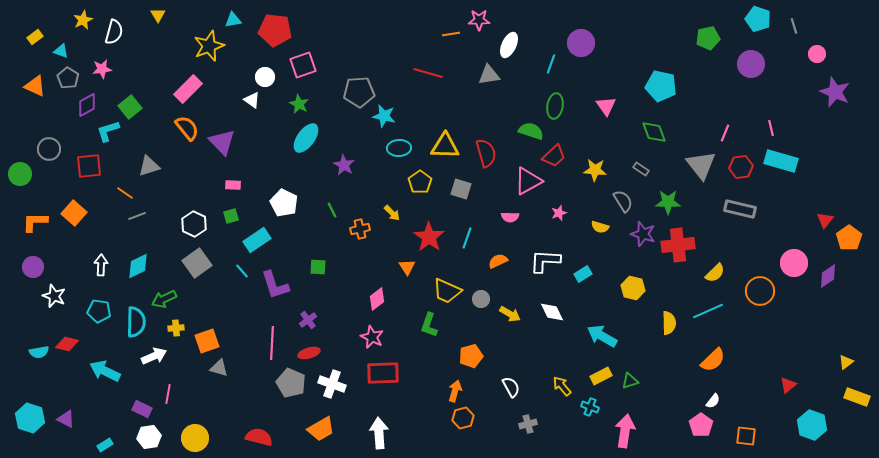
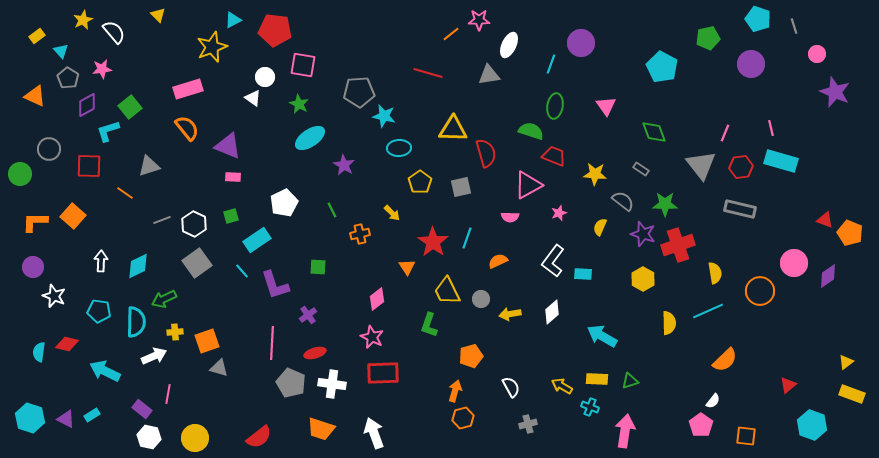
yellow triangle at (158, 15): rotated 14 degrees counterclockwise
cyan triangle at (233, 20): rotated 18 degrees counterclockwise
white semicircle at (114, 32): rotated 55 degrees counterclockwise
orange line at (451, 34): rotated 30 degrees counterclockwise
yellow rectangle at (35, 37): moved 2 px right, 1 px up
yellow star at (209, 46): moved 3 px right, 1 px down
cyan triangle at (61, 51): rotated 28 degrees clockwise
pink square at (303, 65): rotated 28 degrees clockwise
orange triangle at (35, 86): moved 10 px down
cyan pentagon at (661, 86): moved 1 px right, 19 px up; rotated 16 degrees clockwise
pink rectangle at (188, 89): rotated 28 degrees clockwise
white triangle at (252, 100): moved 1 px right, 2 px up
cyan ellipse at (306, 138): moved 4 px right; rotated 20 degrees clockwise
purple triangle at (222, 142): moved 6 px right, 4 px down; rotated 24 degrees counterclockwise
yellow triangle at (445, 146): moved 8 px right, 17 px up
red trapezoid at (554, 156): rotated 115 degrees counterclockwise
red square at (89, 166): rotated 8 degrees clockwise
yellow star at (595, 170): moved 4 px down
pink triangle at (528, 181): moved 4 px down
pink rectangle at (233, 185): moved 8 px up
gray square at (461, 189): moved 2 px up; rotated 30 degrees counterclockwise
gray semicircle at (623, 201): rotated 20 degrees counterclockwise
green star at (668, 202): moved 3 px left, 2 px down
white pentagon at (284, 203): rotated 20 degrees clockwise
orange square at (74, 213): moved 1 px left, 3 px down
gray line at (137, 216): moved 25 px right, 4 px down
red triangle at (825, 220): rotated 48 degrees counterclockwise
yellow semicircle at (600, 227): rotated 96 degrees clockwise
orange cross at (360, 229): moved 5 px down
red star at (429, 237): moved 4 px right, 5 px down
orange pentagon at (849, 238): moved 1 px right, 5 px up; rotated 15 degrees counterclockwise
red cross at (678, 245): rotated 12 degrees counterclockwise
white L-shape at (545, 261): moved 8 px right; rotated 56 degrees counterclockwise
white arrow at (101, 265): moved 4 px up
yellow semicircle at (715, 273): rotated 55 degrees counterclockwise
cyan rectangle at (583, 274): rotated 36 degrees clockwise
yellow hexagon at (633, 288): moved 10 px right, 9 px up; rotated 15 degrees clockwise
yellow trapezoid at (447, 291): rotated 40 degrees clockwise
white diamond at (552, 312): rotated 75 degrees clockwise
yellow arrow at (510, 314): rotated 140 degrees clockwise
purple cross at (308, 320): moved 5 px up
yellow cross at (176, 328): moved 1 px left, 4 px down
cyan semicircle at (39, 352): rotated 108 degrees clockwise
red ellipse at (309, 353): moved 6 px right
orange semicircle at (713, 360): moved 12 px right
yellow rectangle at (601, 376): moved 4 px left, 3 px down; rotated 30 degrees clockwise
white cross at (332, 384): rotated 12 degrees counterclockwise
yellow arrow at (562, 386): rotated 20 degrees counterclockwise
yellow rectangle at (857, 397): moved 5 px left, 3 px up
purple rectangle at (142, 409): rotated 12 degrees clockwise
orange trapezoid at (321, 429): rotated 48 degrees clockwise
white arrow at (379, 433): moved 5 px left; rotated 16 degrees counterclockwise
white hexagon at (149, 437): rotated 20 degrees clockwise
red semicircle at (259, 437): rotated 128 degrees clockwise
cyan rectangle at (105, 445): moved 13 px left, 30 px up
